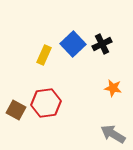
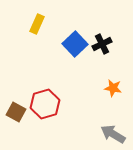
blue square: moved 2 px right
yellow rectangle: moved 7 px left, 31 px up
red hexagon: moved 1 px left, 1 px down; rotated 8 degrees counterclockwise
brown square: moved 2 px down
